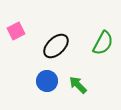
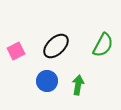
pink square: moved 20 px down
green semicircle: moved 2 px down
green arrow: rotated 54 degrees clockwise
